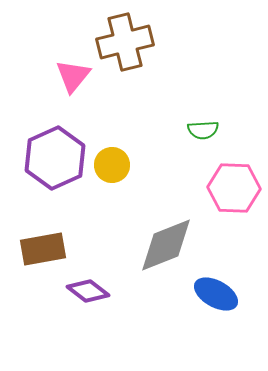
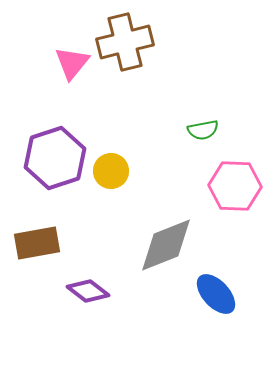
pink triangle: moved 1 px left, 13 px up
green semicircle: rotated 8 degrees counterclockwise
purple hexagon: rotated 6 degrees clockwise
yellow circle: moved 1 px left, 6 px down
pink hexagon: moved 1 px right, 2 px up
brown rectangle: moved 6 px left, 6 px up
blue ellipse: rotated 18 degrees clockwise
